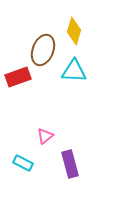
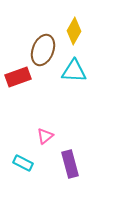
yellow diamond: rotated 12 degrees clockwise
